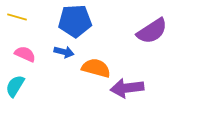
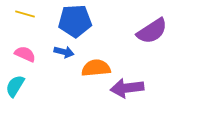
yellow line: moved 8 px right, 3 px up
orange semicircle: rotated 20 degrees counterclockwise
